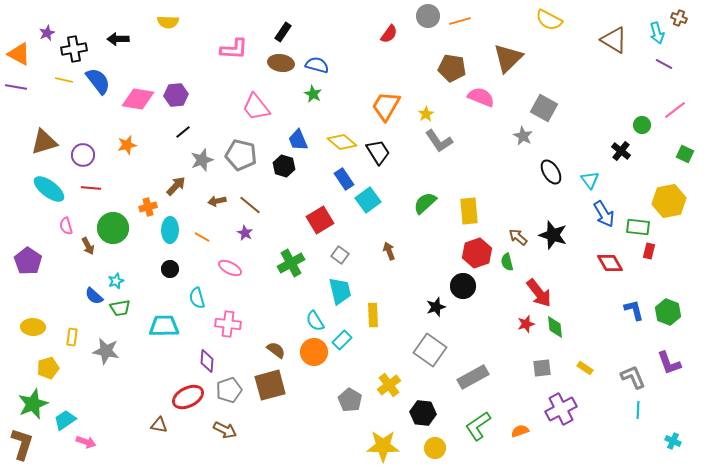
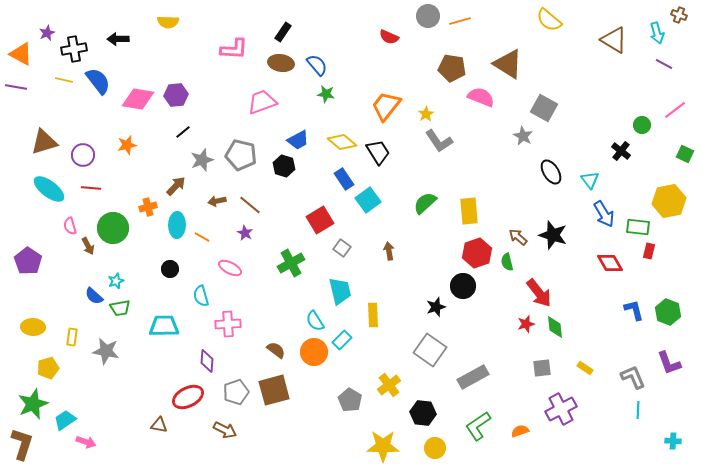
brown cross at (679, 18): moved 3 px up
yellow semicircle at (549, 20): rotated 12 degrees clockwise
red semicircle at (389, 34): moved 3 px down; rotated 78 degrees clockwise
orange triangle at (19, 54): moved 2 px right
brown triangle at (508, 58): moved 6 px down; rotated 44 degrees counterclockwise
blue semicircle at (317, 65): rotated 35 degrees clockwise
green star at (313, 94): moved 13 px right; rotated 18 degrees counterclockwise
orange trapezoid at (386, 106): rotated 8 degrees clockwise
pink trapezoid at (256, 107): moved 6 px right, 5 px up; rotated 108 degrees clockwise
blue trapezoid at (298, 140): rotated 95 degrees counterclockwise
pink semicircle at (66, 226): moved 4 px right
cyan ellipse at (170, 230): moved 7 px right, 5 px up
brown arrow at (389, 251): rotated 12 degrees clockwise
gray square at (340, 255): moved 2 px right, 7 px up
cyan semicircle at (197, 298): moved 4 px right, 2 px up
pink cross at (228, 324): rotated 10 degrees counterclockwise
brown square at (270, 385): moved 4 px right, 5 px down
gray pentagon at (229, 390): moved 7 px right, 2 px down
cyan cross at (673, 441): rotated 21 degrees counterclockwise
